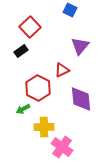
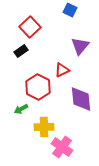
red hexagon: moved 1 px up
green arrow: moved 2 px left
